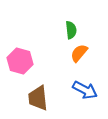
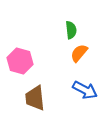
brown trapezoid: moved 3 px left
